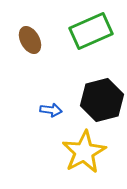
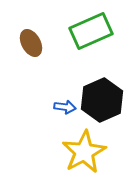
brown ellipse: moved 1 px right, 3 px down
black hexagon: rotated 9 degrees counterclockwise
blue arrow: moved 14 px right, 3 px up
